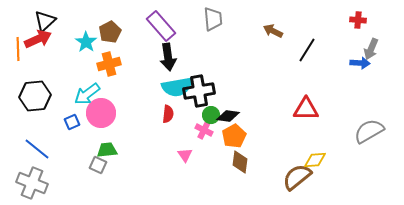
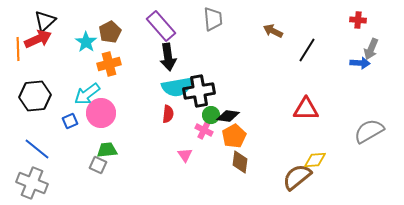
blue square: moved 2 px left, 1 px up
